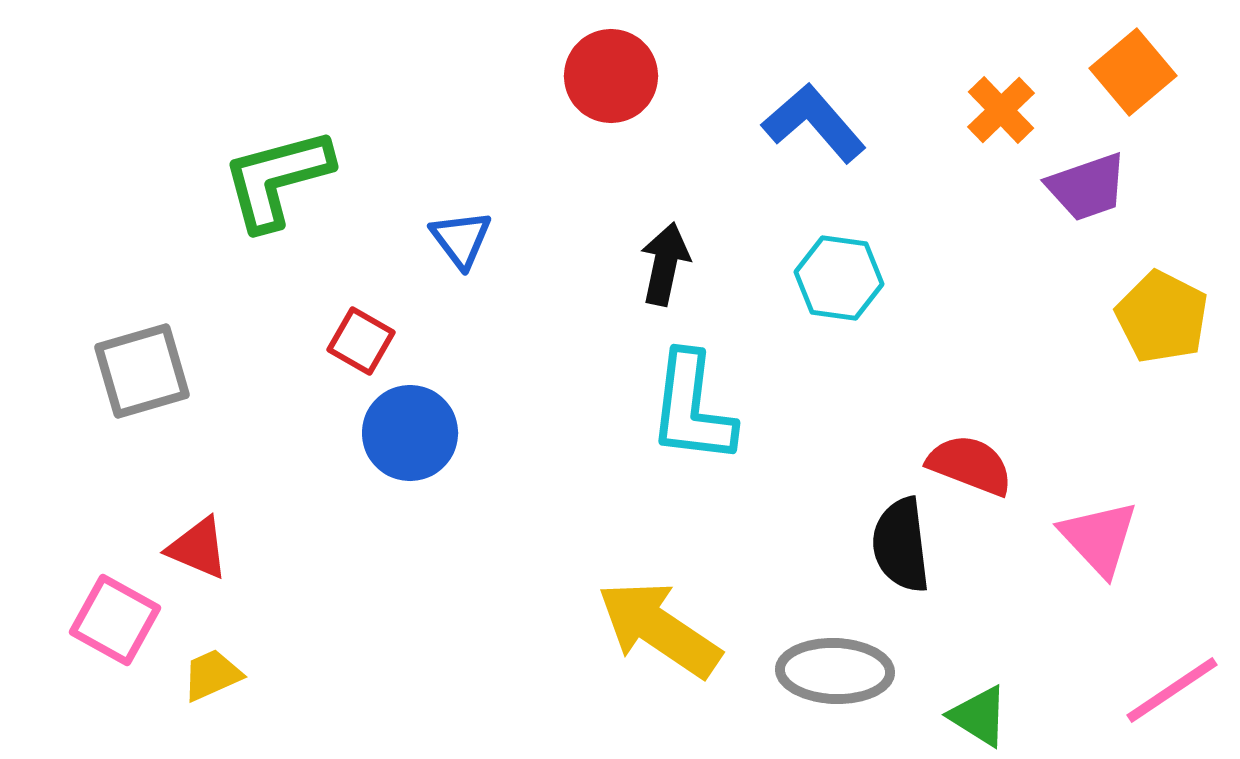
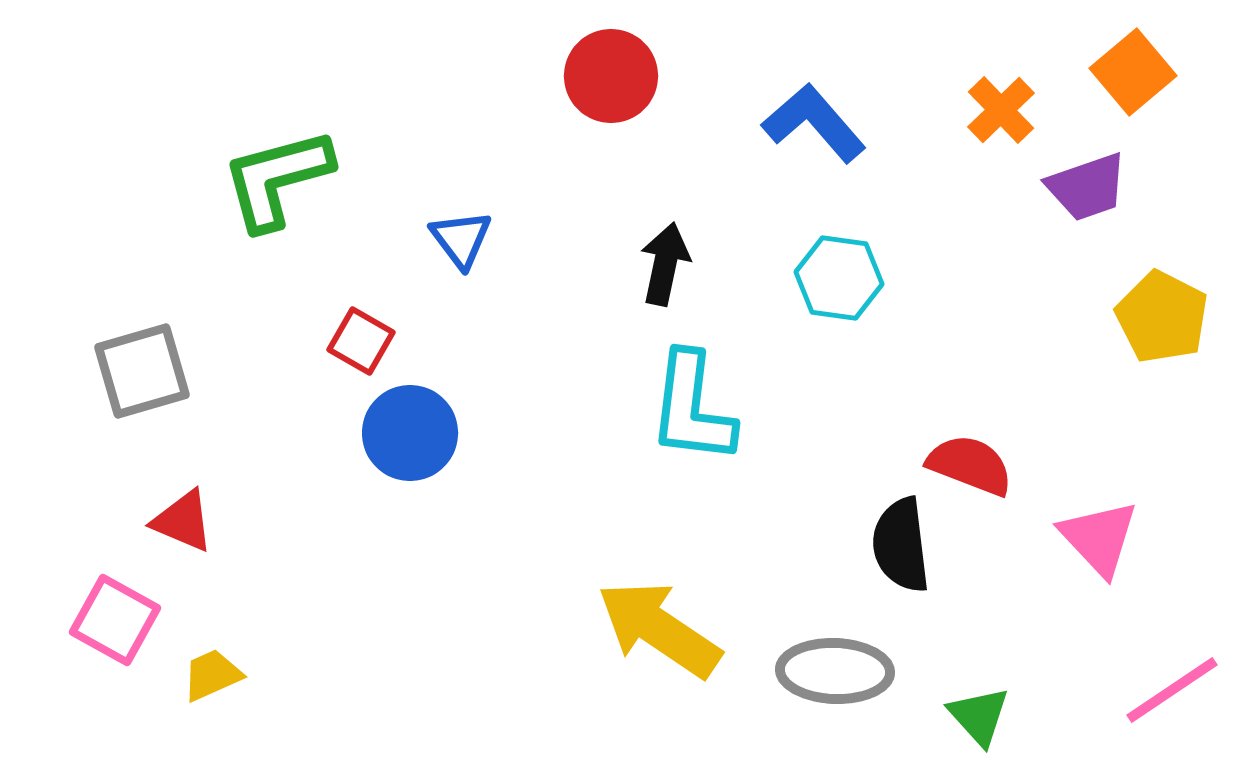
red triangle: moved 15 px left, 27 px up
green triangle: rotated 16 degrees clockwise
